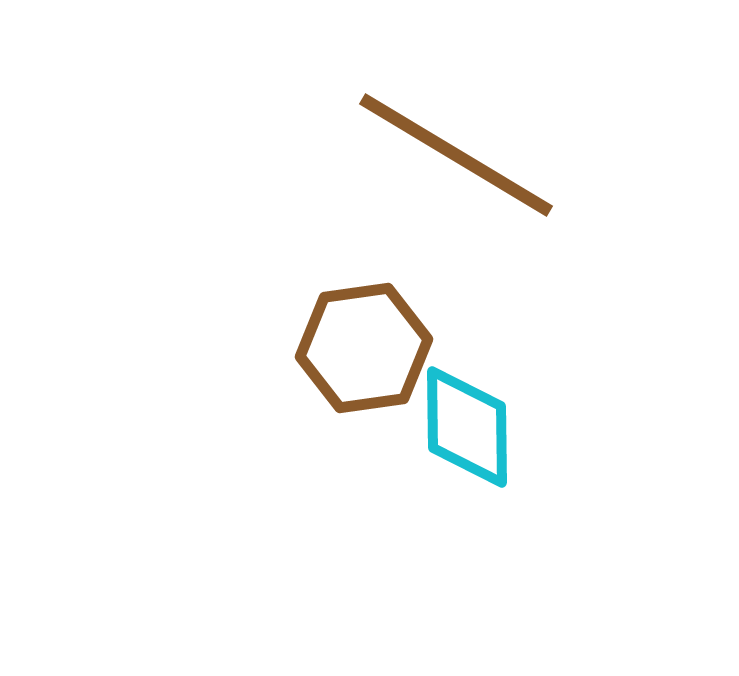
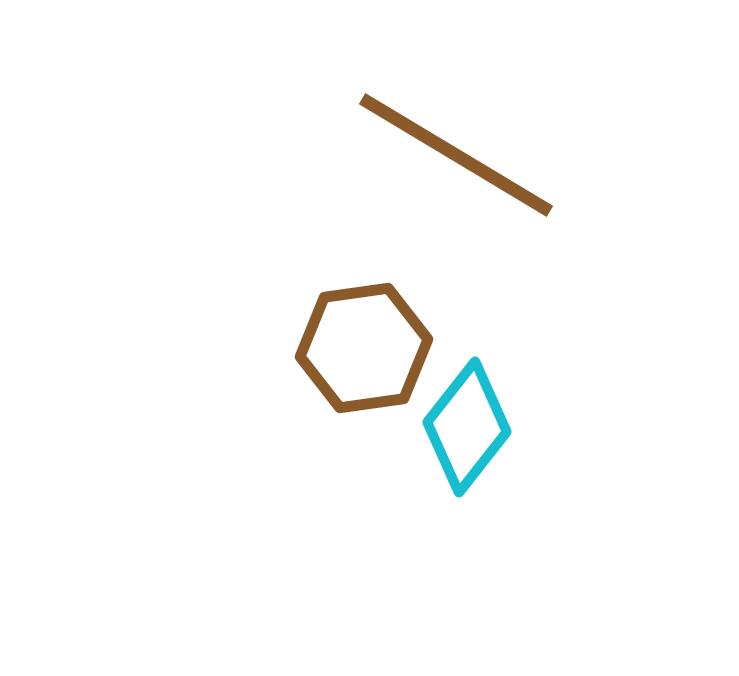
cyan diamond: rotated 39 degrees clockwise
